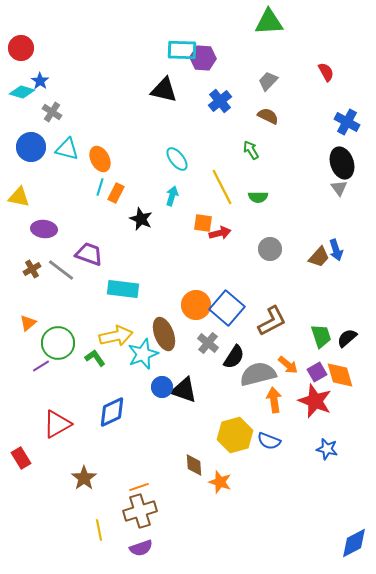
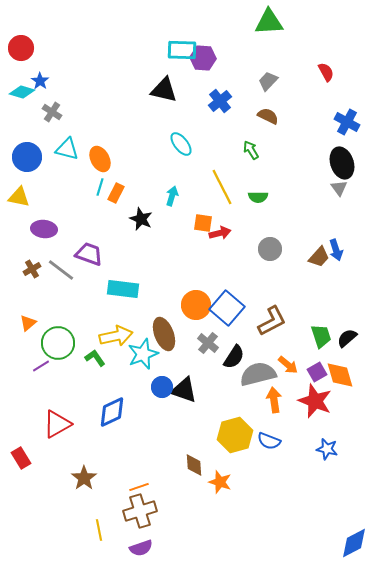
blue circle at (31, 147): moved 4 px left, 10 px down
cyan ellipse at (177, 159): moved 4 px right, 15 px up
